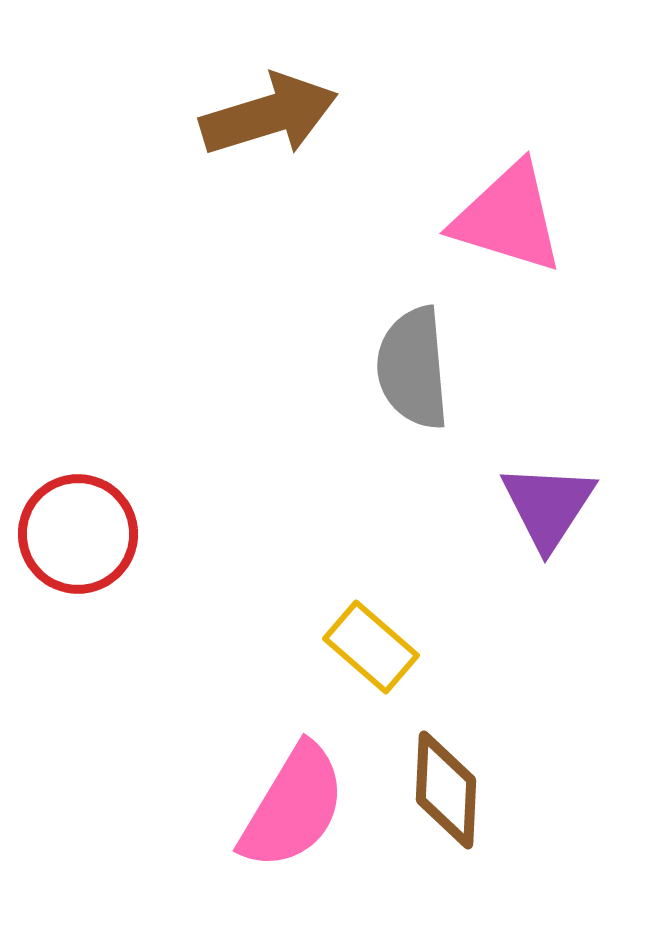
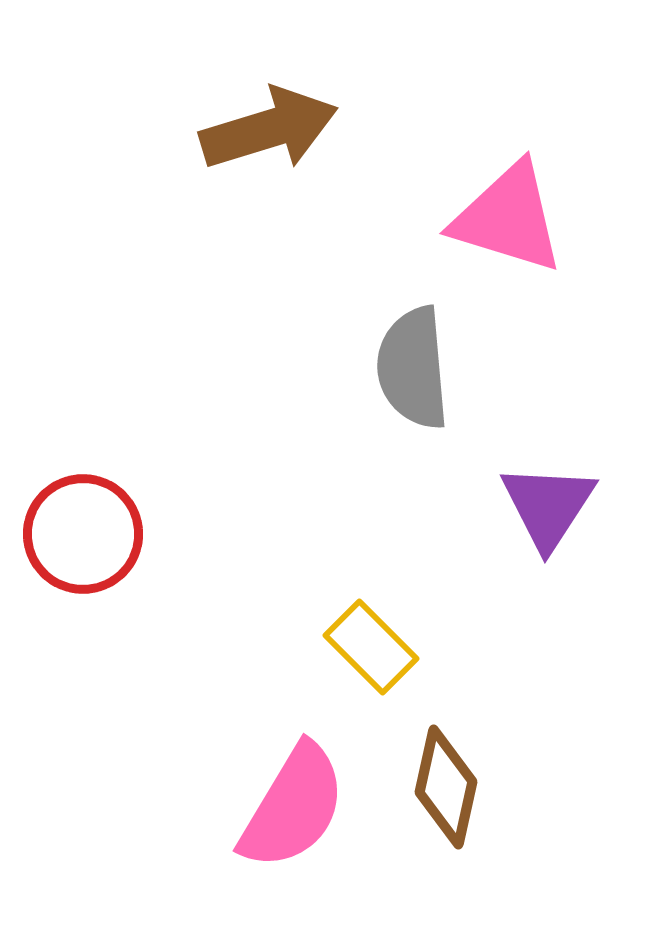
brown arrow: moved 14 px down
red circle: moved 5 px right
yellow rectangle: rotated 4 degrees clockwise
brown diamond: moved 3 px up; rotated 10 degrees clockwise
